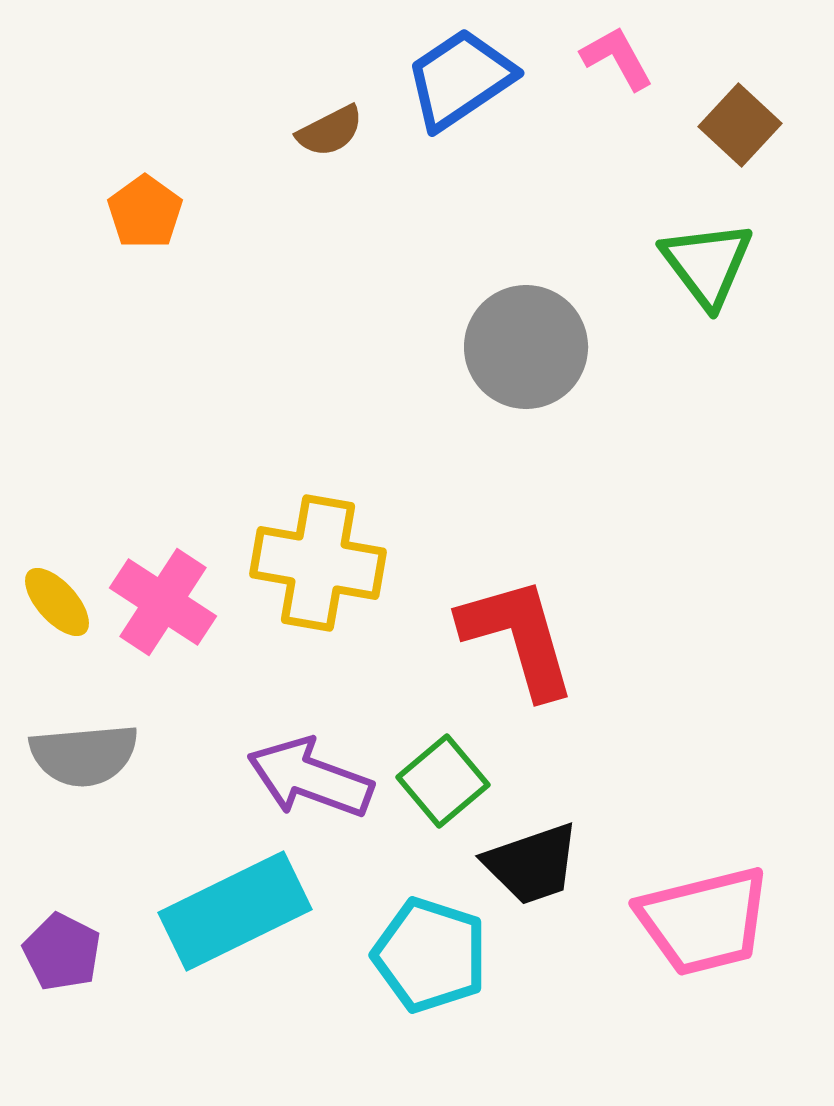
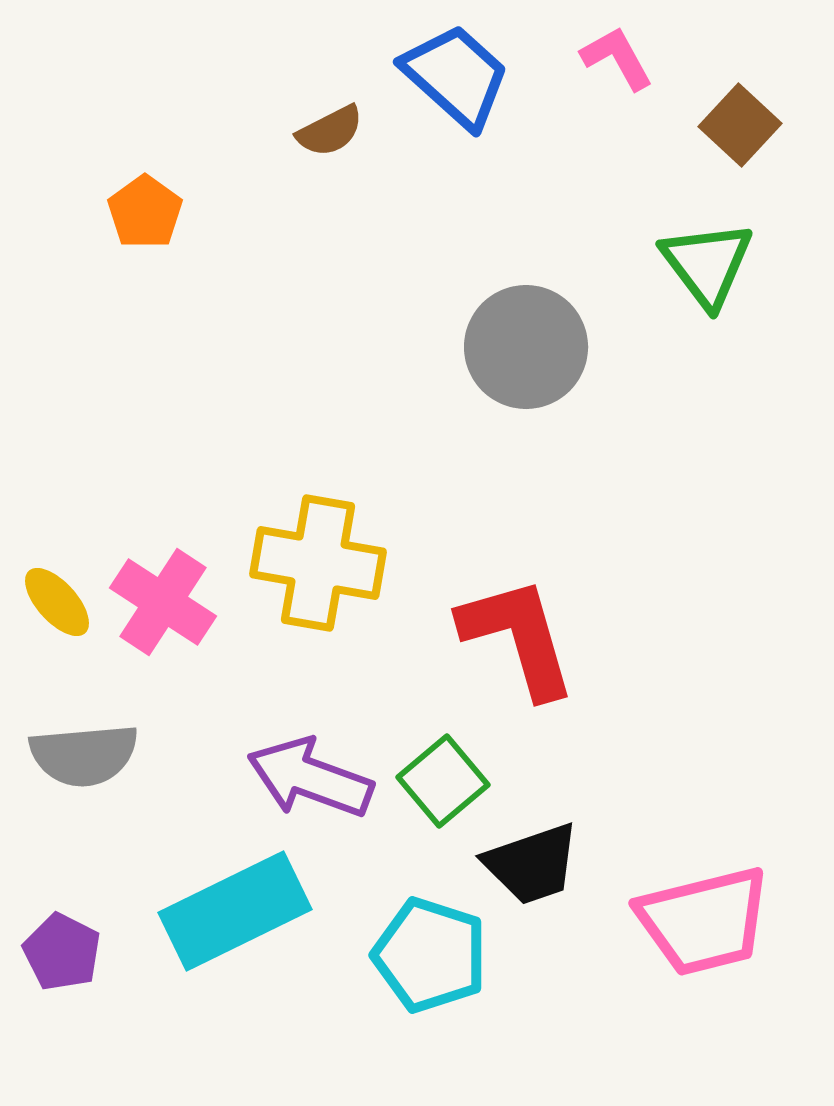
blue trapezoid: moved 4 px left, 3 px up; rotated 76 degrees clockwise
